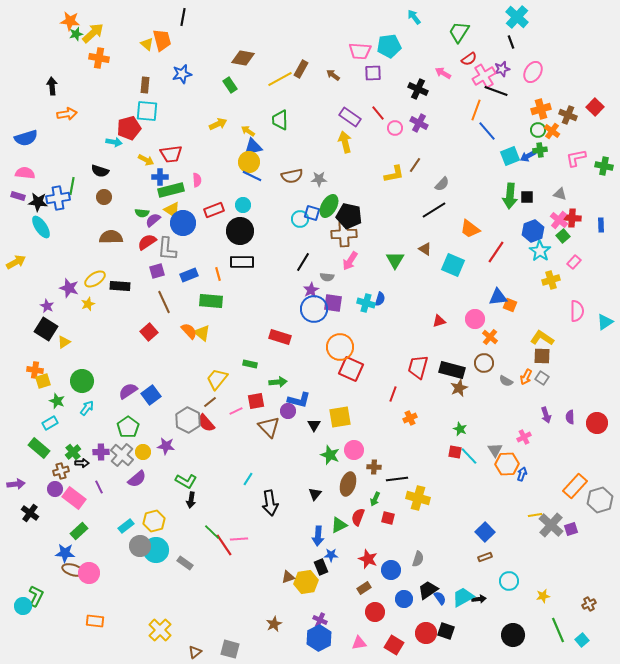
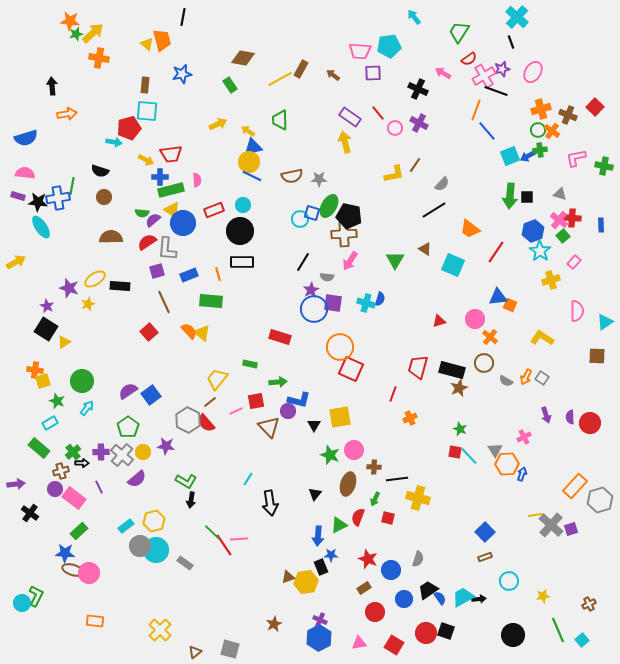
brown square at (542, 356): moved 55 px right
red circle at (597, 423): moved 7 px left
cyan circle at (23, 606): moved 1 px left, 3 px up
